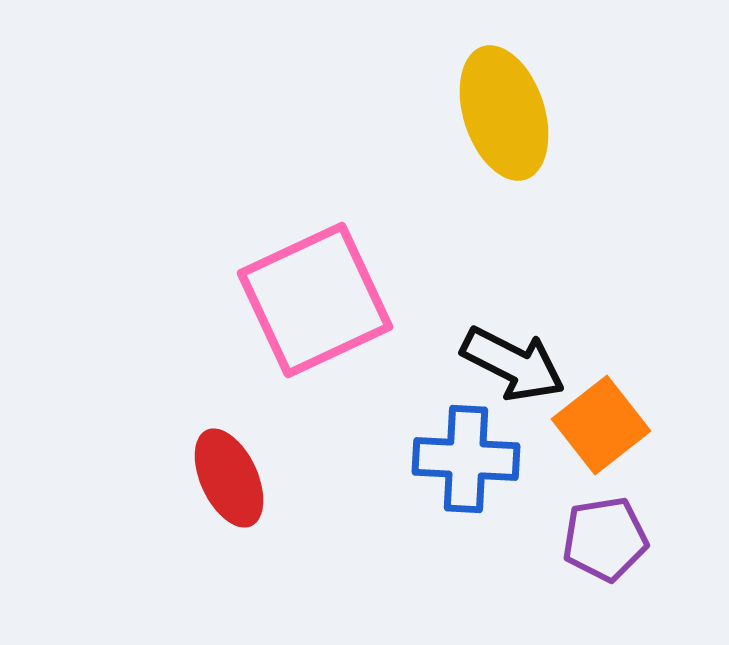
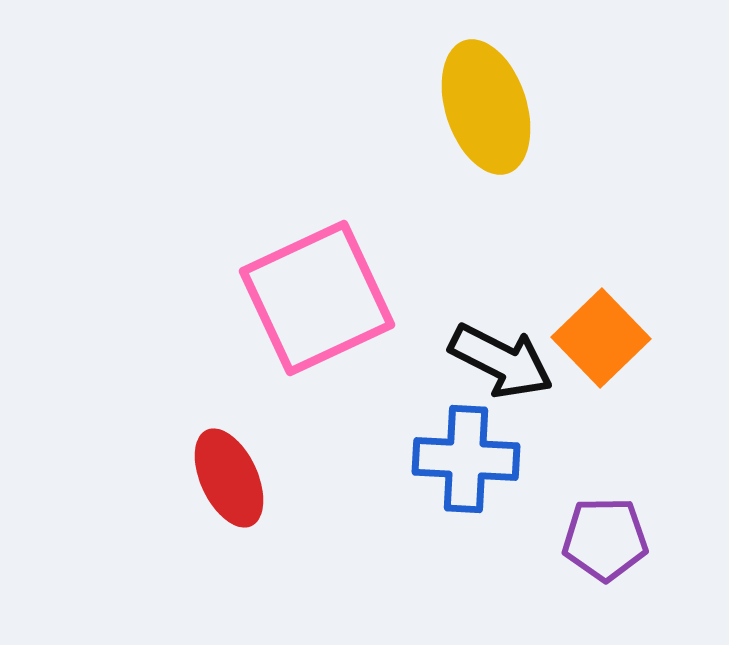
yellow ellipse: moved 18 px left, 6 px up
pink square: moved 2 px right, 2 px up
black arrow: moved 12 px left, 3 px up
orange square: moved 87 px up; rotated 6 degrees counterclockwise
purple pentagon: rotated 8 degrees clockwise
